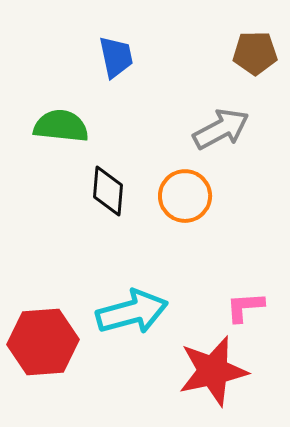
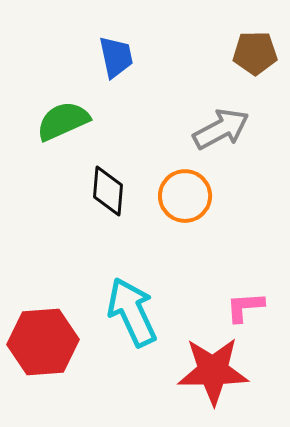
green semicircle: moved 2 px right, 5 px up; rotated 30 degrees counterclockwise
cyan arrow: rotated 100 degrees counterclockwise
red star: rotated 12 degrees clockwise
